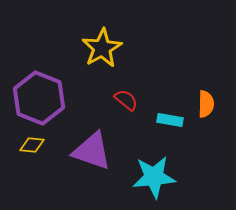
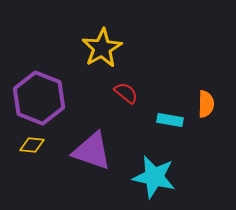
red semicircle: moved 7 px up
cyan star: rotated 18 degrees clockwise
